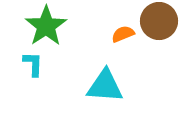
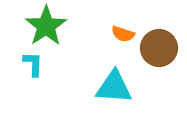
brown circle: moved 27 px down
orange semicircle: rotated 140 degrees counterclockwise
cyan triangle: moved 9 px right, 1 px down
